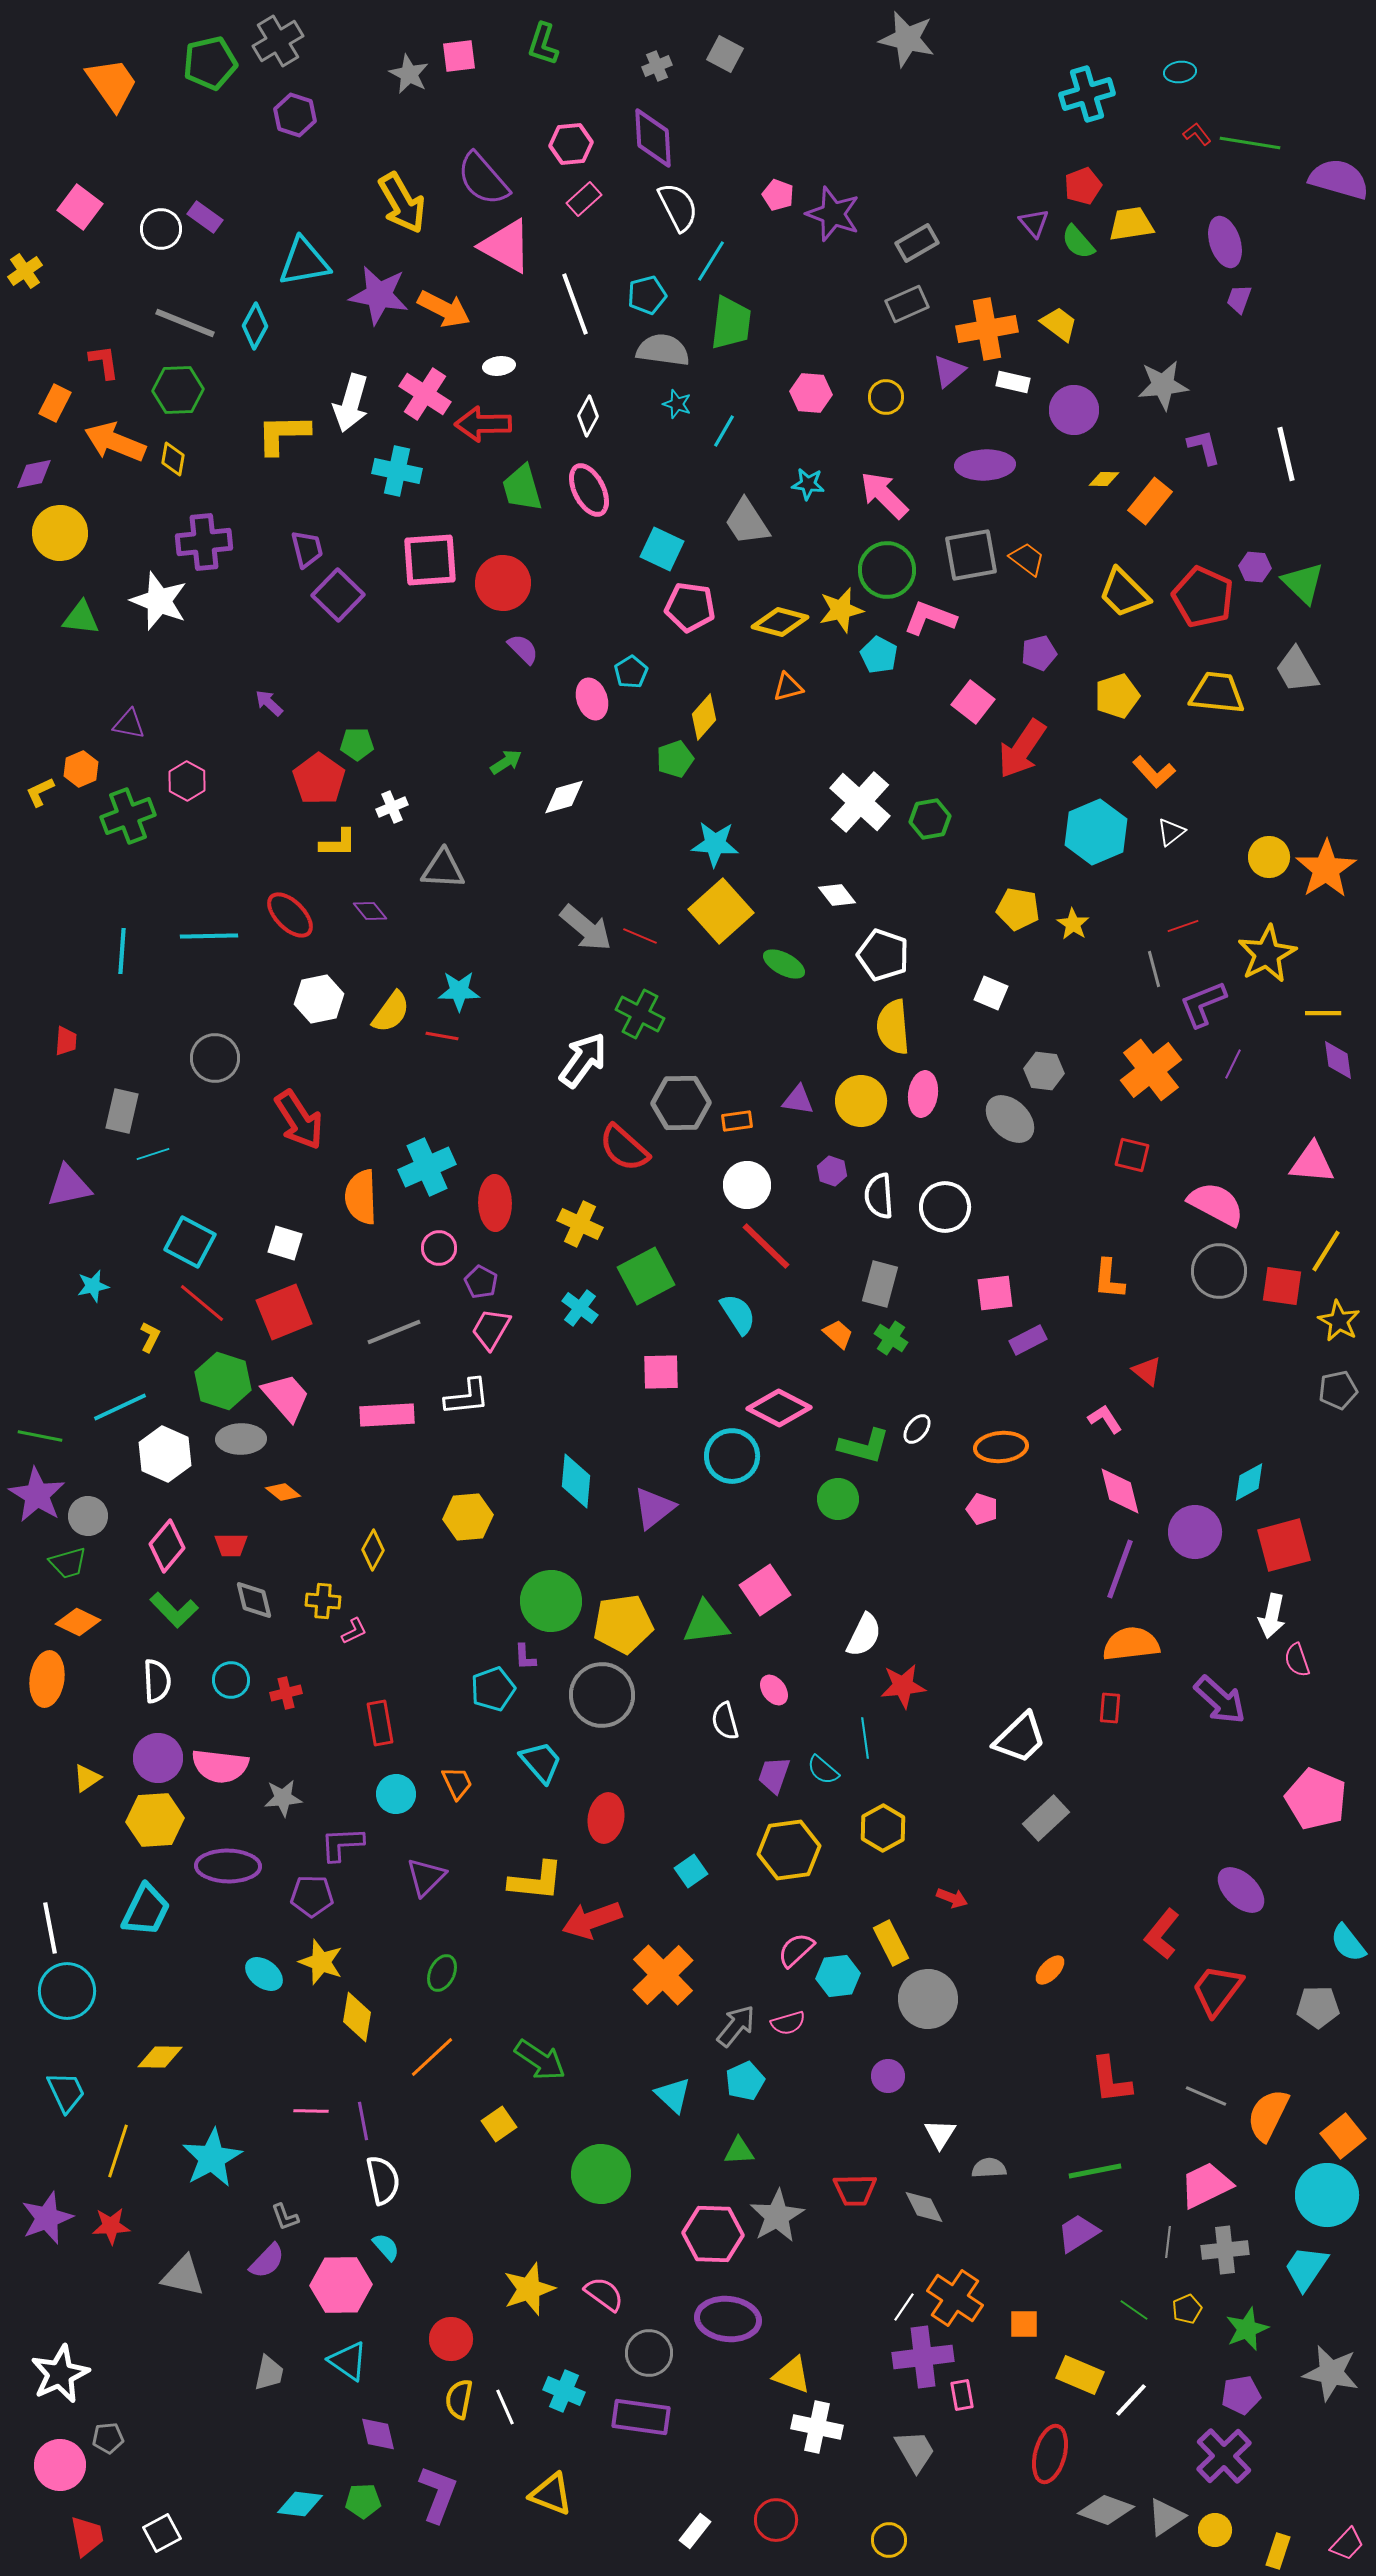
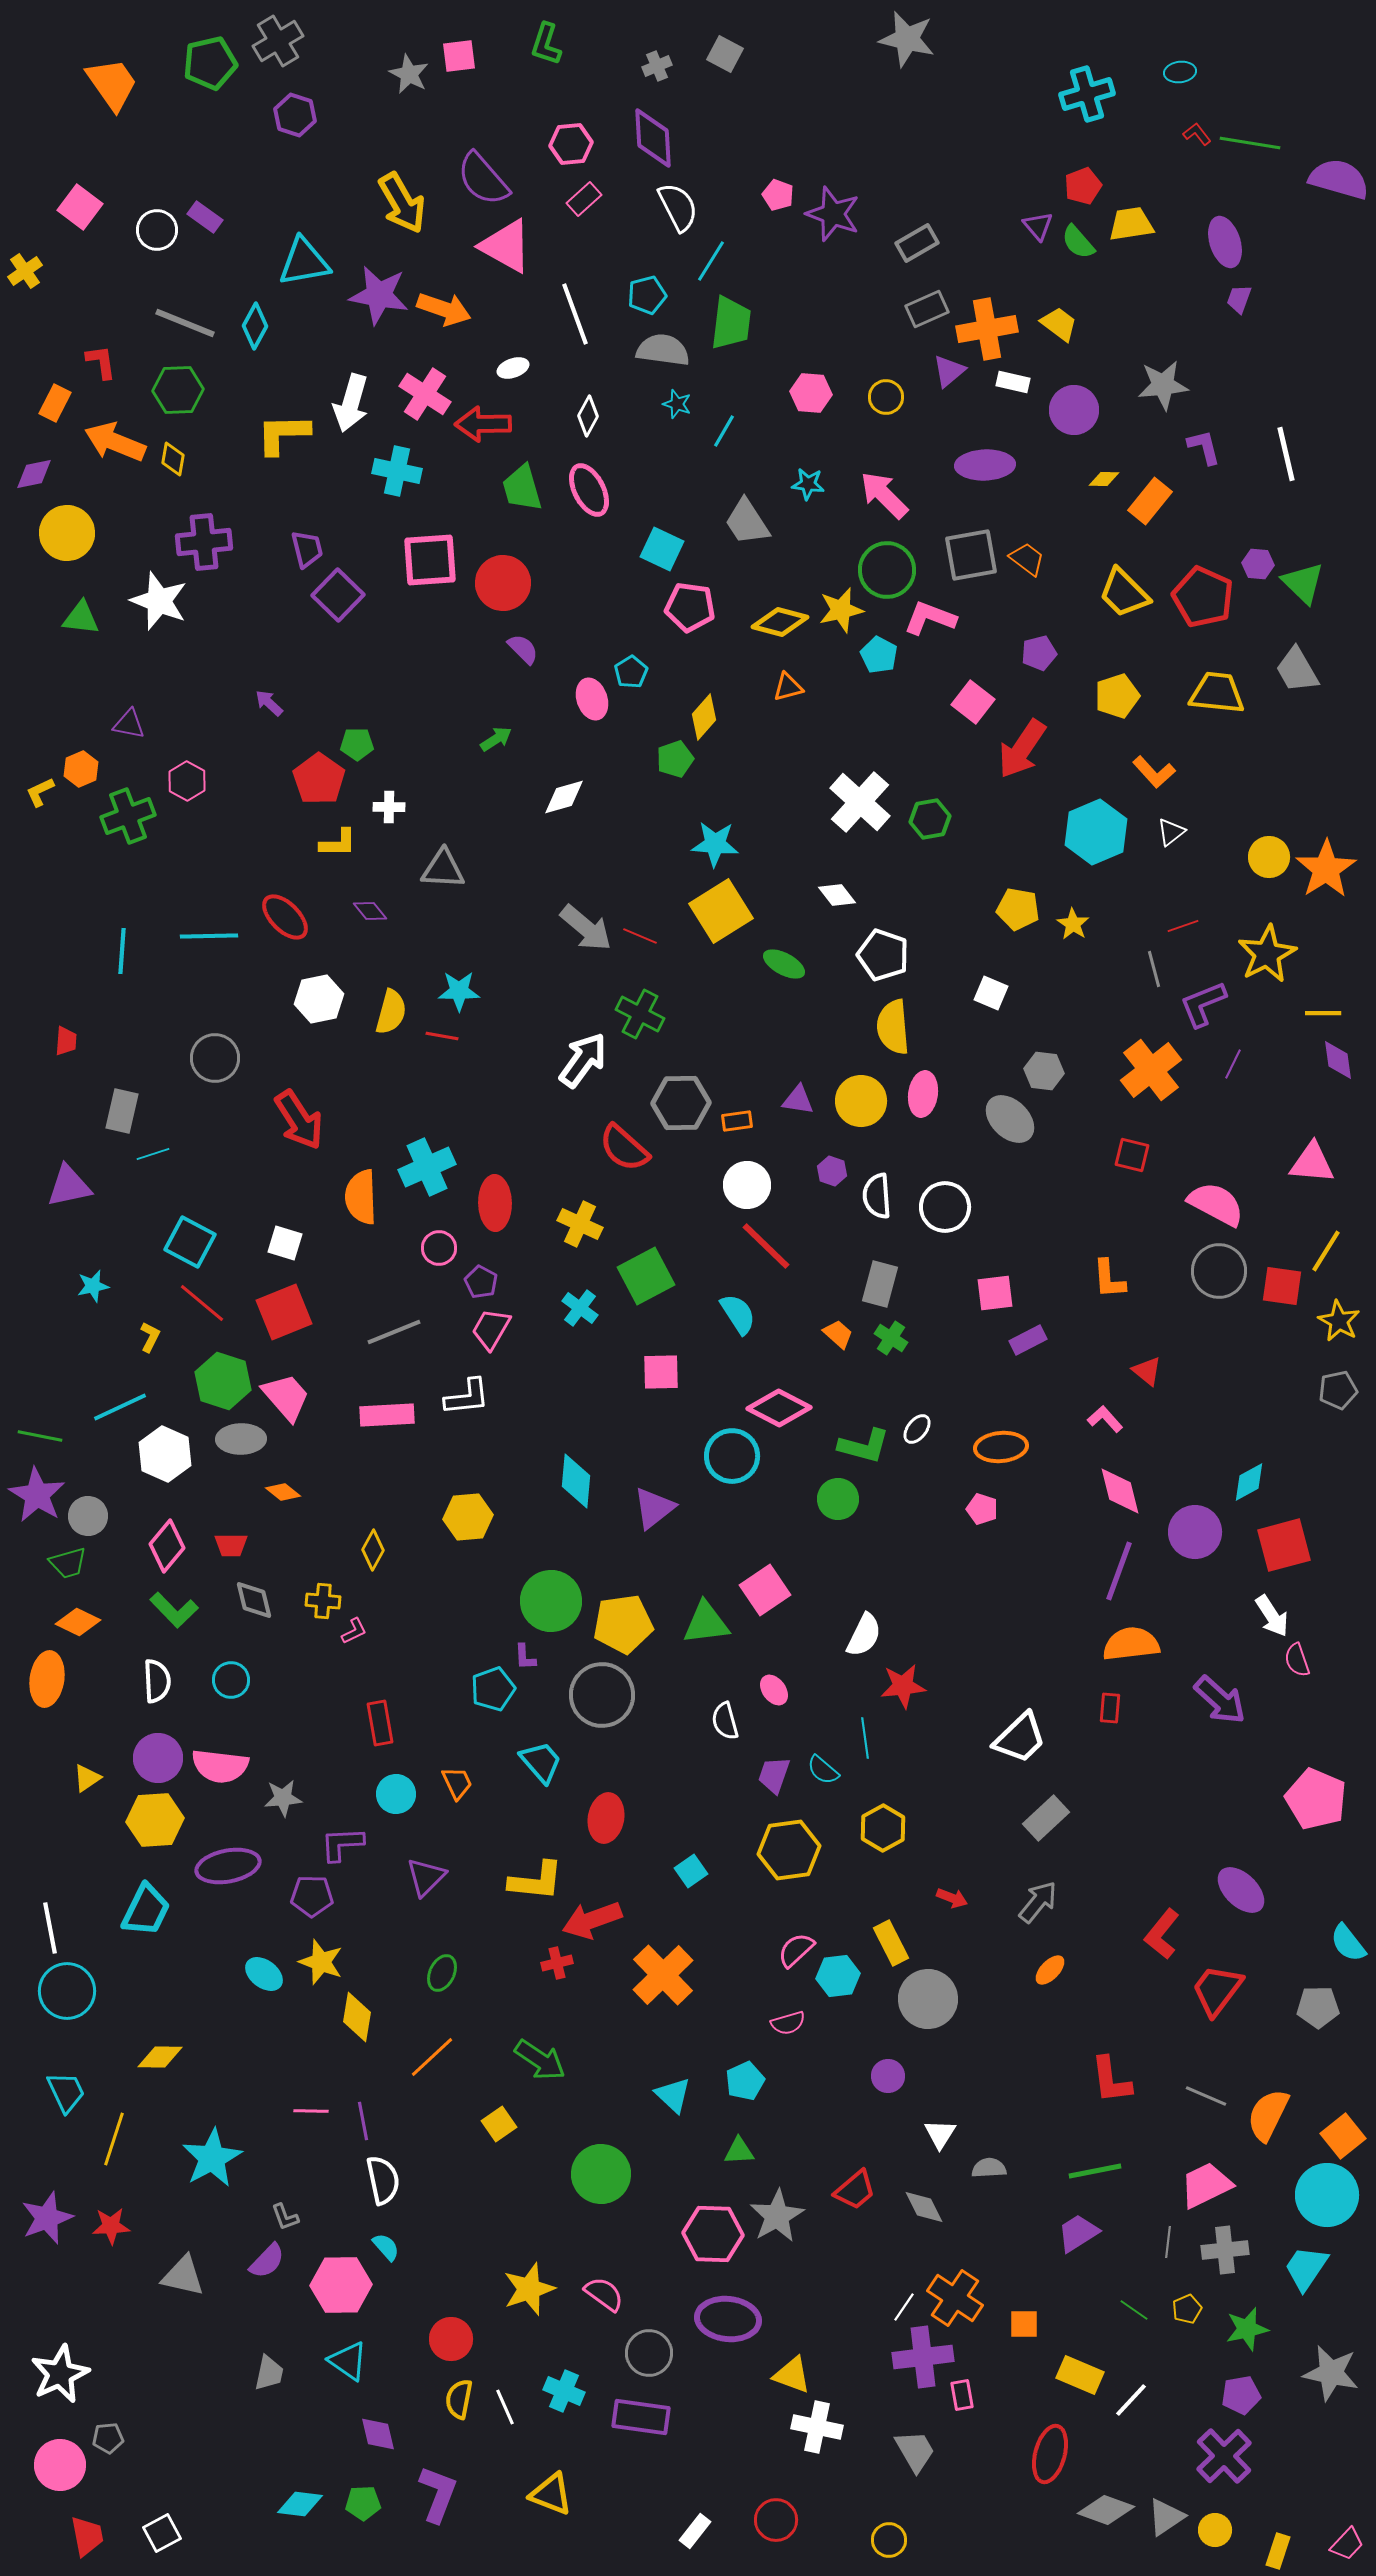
green L-shape at (543, 44): moved 3 px right
purple triangle at (1034, 223): moved 4 px right, 3 px down
white circle at (161, 229): moved 4 px left, 1 px down
white line at (575, 304): moved 10 px down
gray rectangle at (907, 304): moved 20 px right, 5 px down
orange arrow at (444, 309): rotated 8 degrees counterclockwise
red L-shape at (104, 362): moved 3 px left
white ellipse at (499, 366): moved 14 px right, 2 px down; rotated 12 degrees counterclockwise
yellow circle at (60, 533): moved 7 px right
purple hexagon at (1255, 567): moved 3 px right, 3 px up
green arrow at (506, 762): moved 10 px left, 23 px up
white cross at (392, 807): moved 3 px left; rotated 24 degrees clockwise
yellow square at (721, 911): rotated 10 degrees clockwise
red ellipse at (290, 915): moved 5 px left, 2 px down
yellow semicircle at (391, 1012): rotated 21 degrees counterclockwise
white semicircle at (879, 1196): moved 2 px left
orange L-shape at (1109, 1279): rotated 9 degrees counterclockwise
pink L-shape at (1105, 1419): rotated 9 degrees counterclockwise
purple line at (1120, 1569): moved 1 px left, 2 px down
white arrow at (1272, 1616): rotated 45 degrees counterclockwise
red cross at (286, 1693): moved 271 px right, 270 px down
purple ellipse at (228, 1866): rotated 12 degrees counterclockwise
gray arrow at (736, 2026): moved 302 px right, 124 px up
yellow line at (118, 2151): moved 4 px left, 12 px up
red trapezoid at (855, 2190): rotated 39 degrees counterclockwise
green star at (1247, 2329): rotated 9 degrees clockwise
green pentagon at (363, 2501): moved 2 px down
